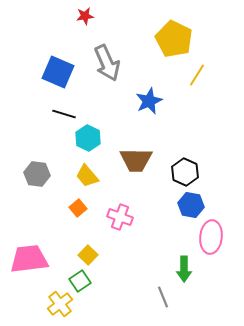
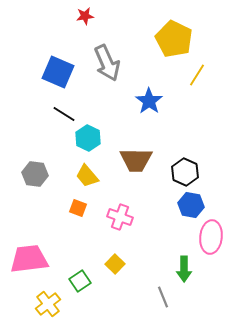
blue star: rotated 12 degrees counterclockwise
black line: rotated 15 degrees clockwise
gray hexagon: moved 2 px left
orange square: rotated 30 degrees counterclockwise
yellow square: moved 27 px right, 9 px down
yellow cross: moved 12 px left
